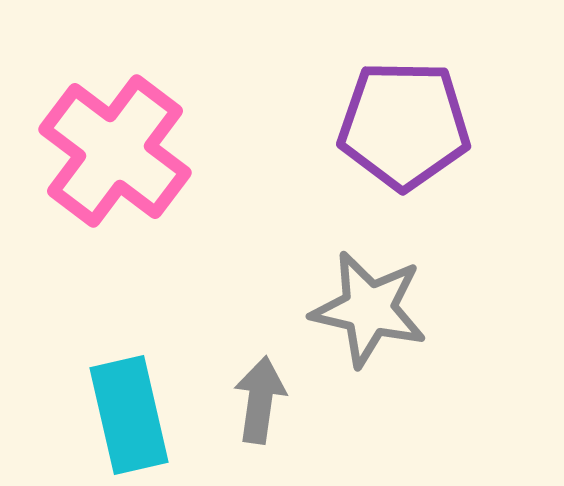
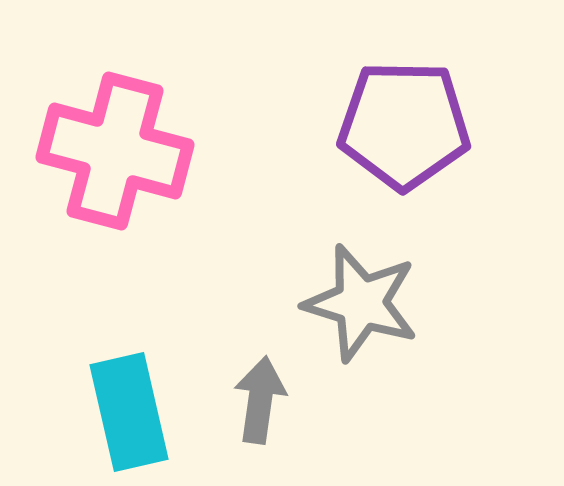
pink cross: rotated 22 degrees counterclockwise
gray star: moved 8 px left, 6 px up; rotated 4 degrees clockwise
cyan rectangle: moved 3 px up
